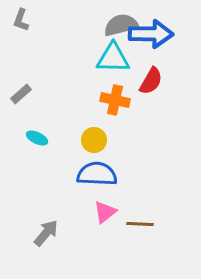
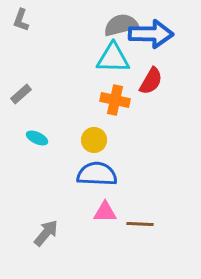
pink triangle: rotated 40 degrees clockwise
